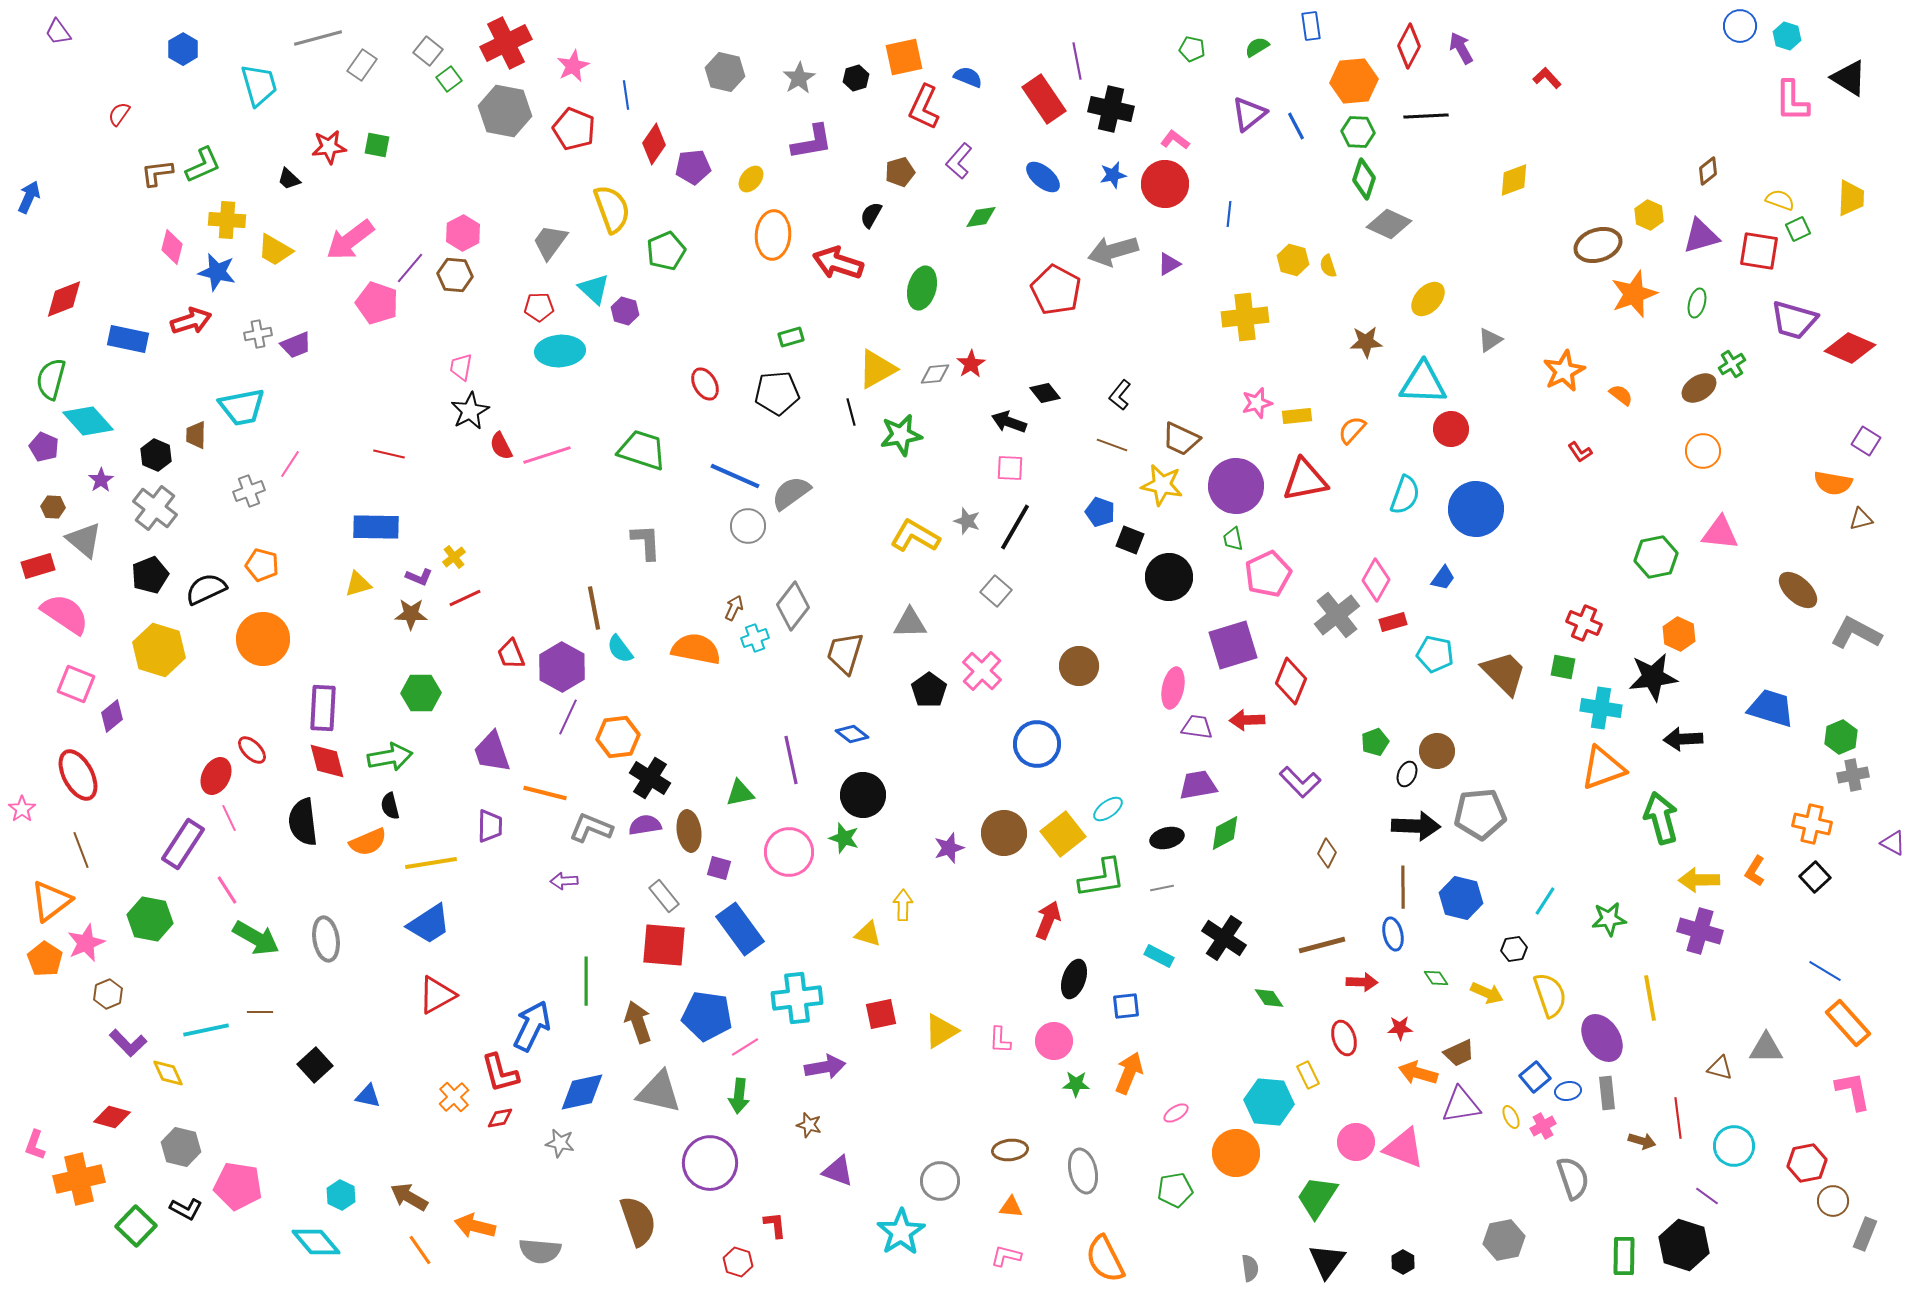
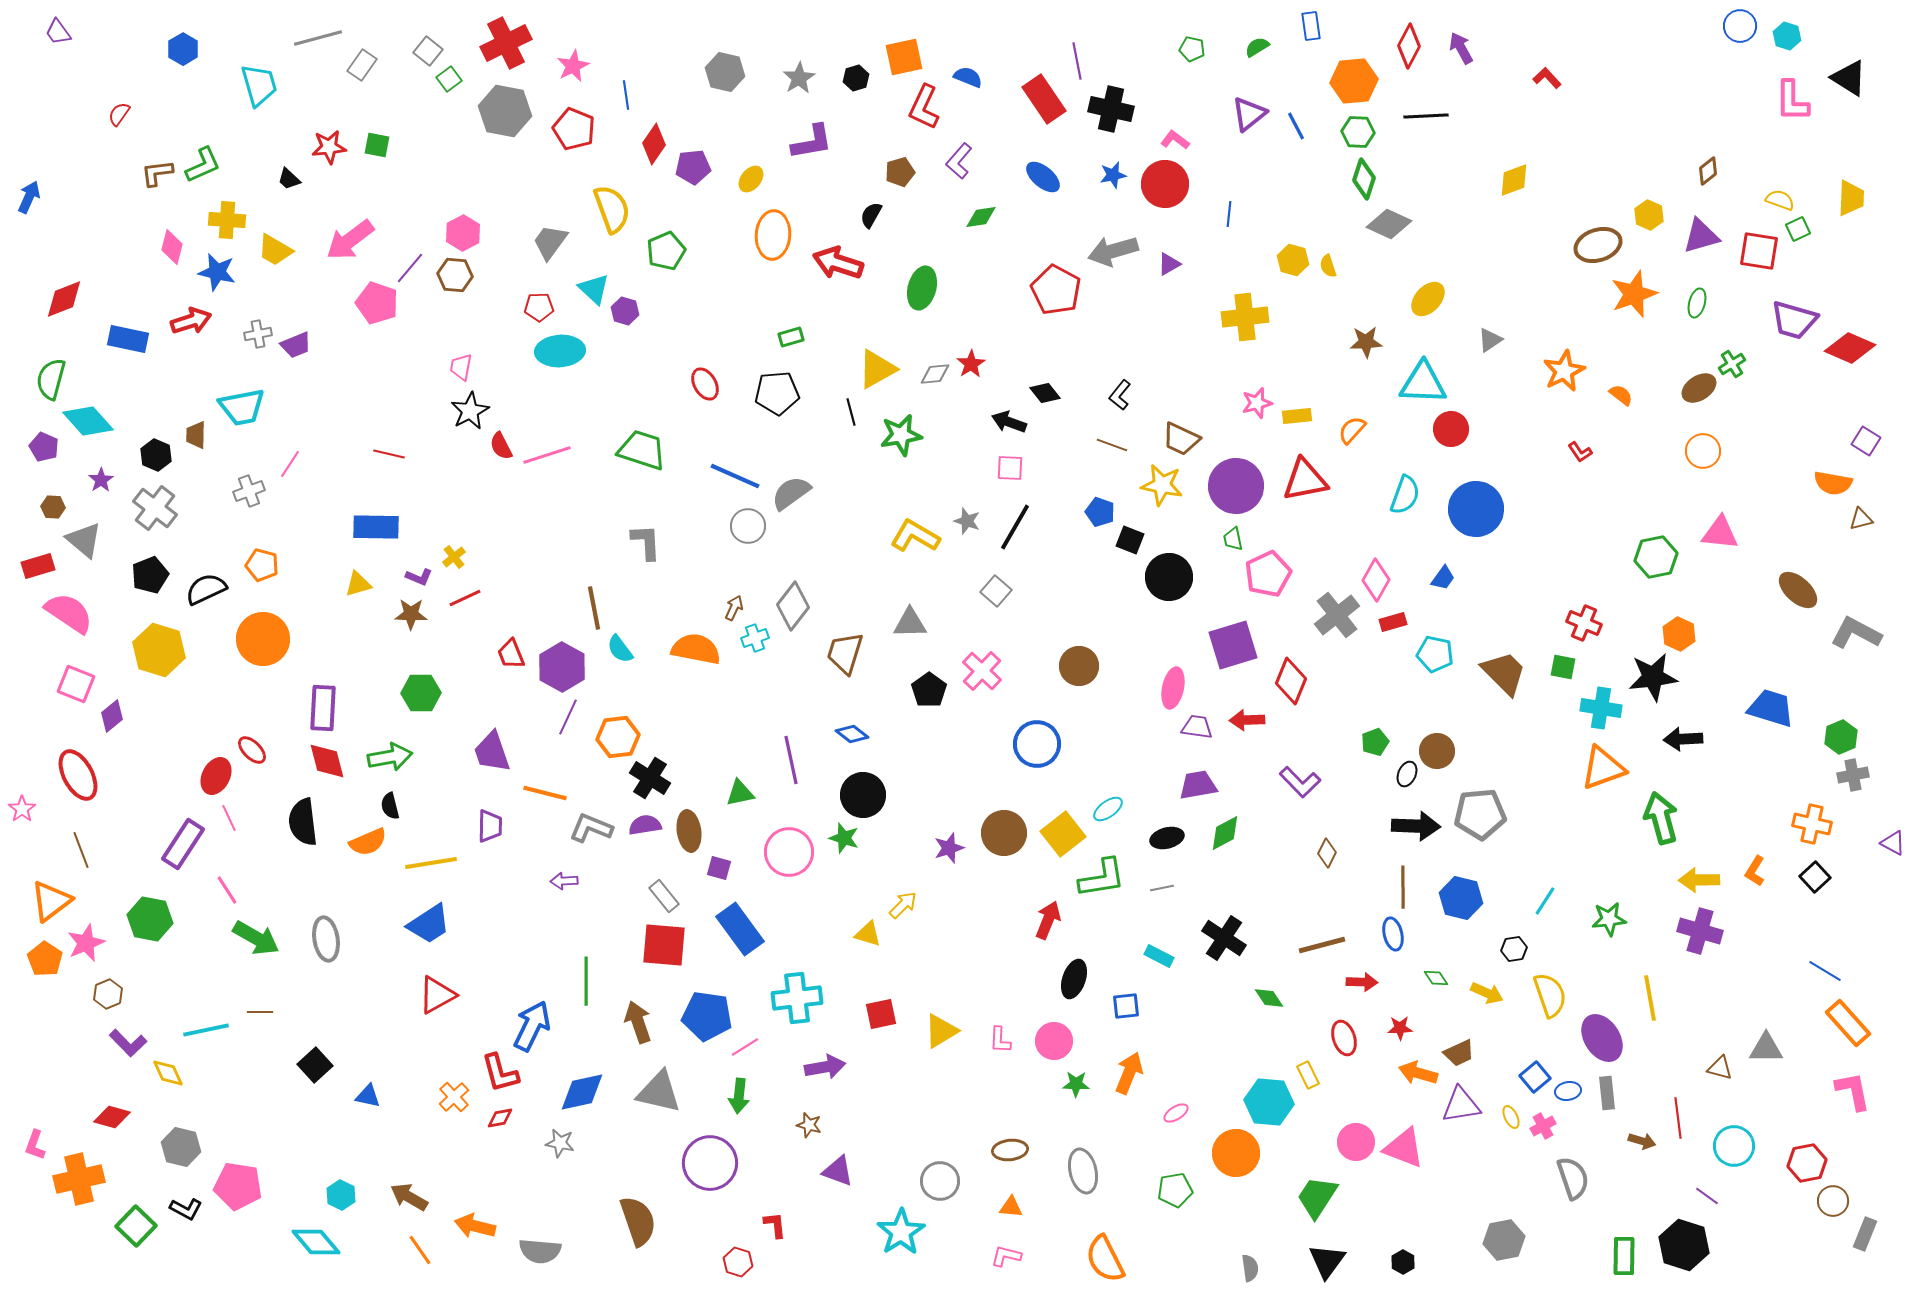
pink semicircle at (65, 614): moved 4 px right, 1 px up
yellow arrow at (903, 905): rotated 44 degrees clockwise
